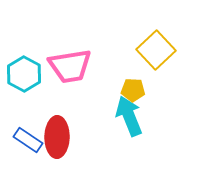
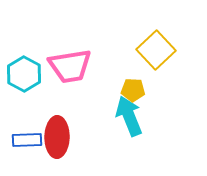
blue rectangle: moved 1 px left; rotated 36 degrees counterclockwise
